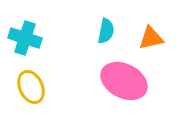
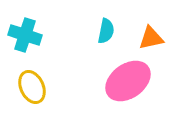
cyan cross: moved 3 px up
pink ellipse: moved 4 px right; rotated 63 degrees counterclockwise
yellow ellipse: moved 1 px right
